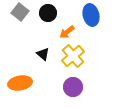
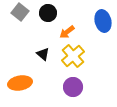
blue ellipse: moved 12 px right, 6 px down
